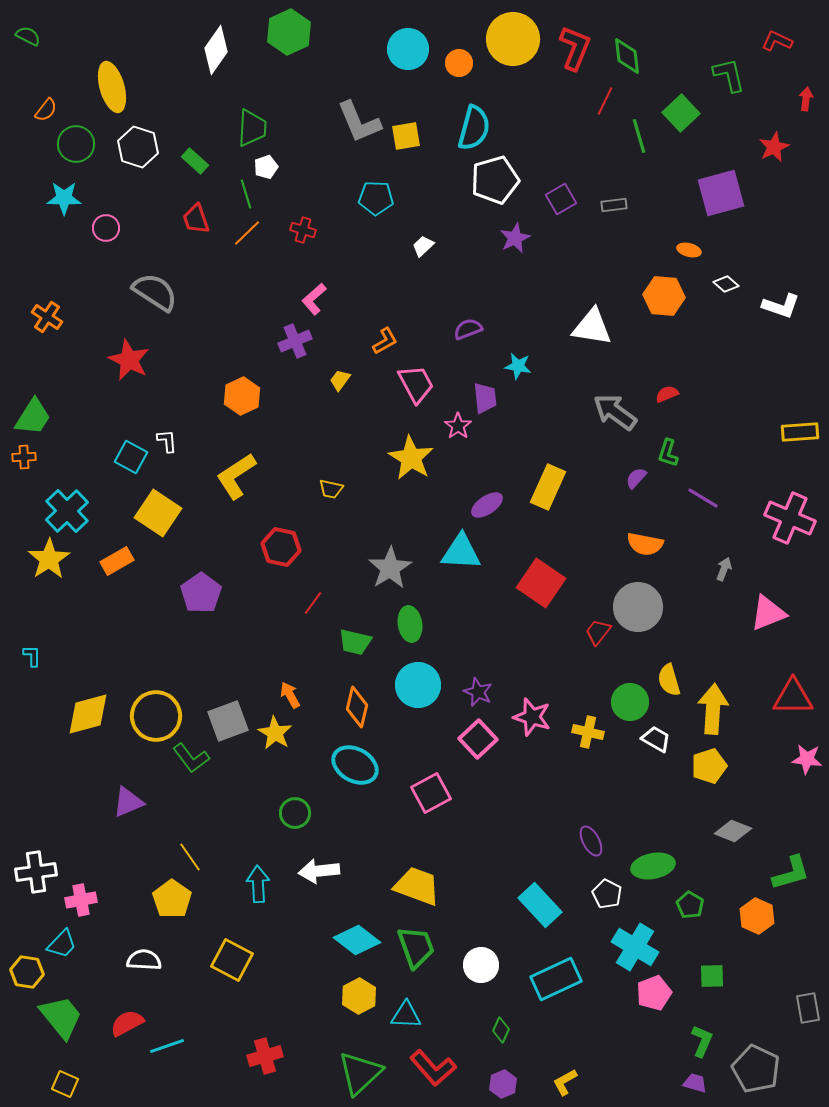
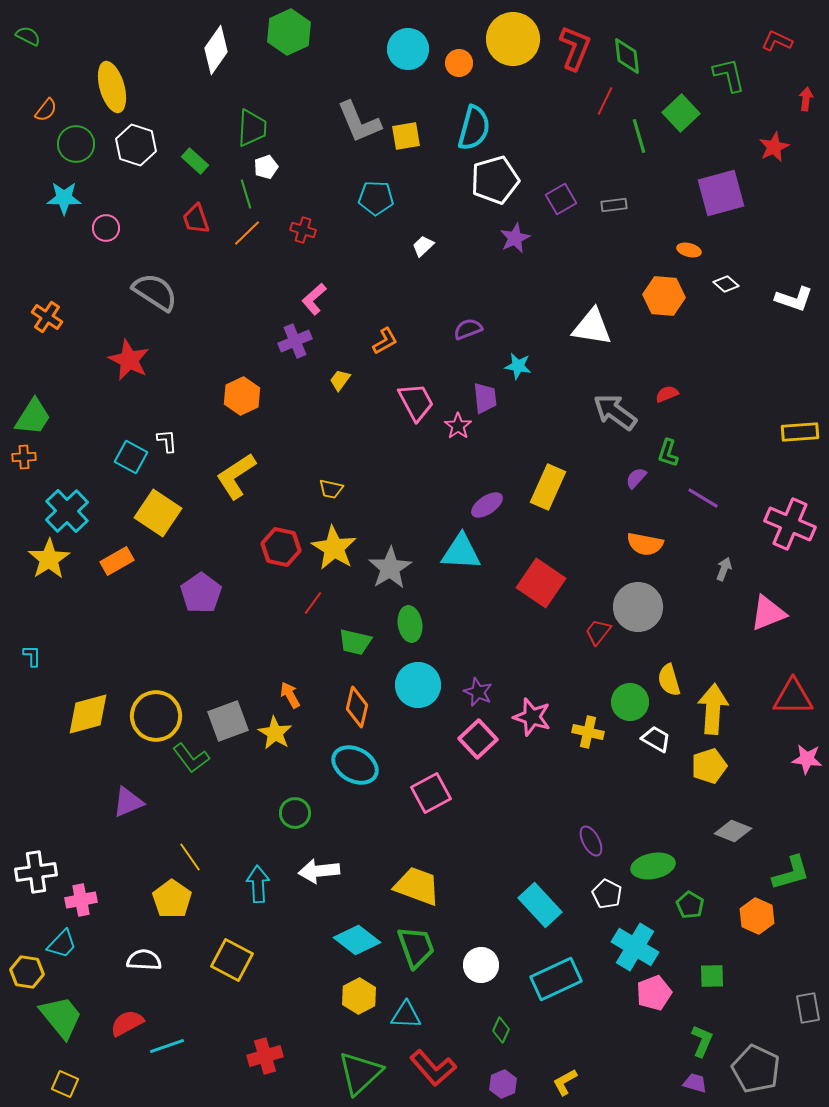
white hexagon at (138, 147): moved 2 px left, 2 px up
white L-shape at (781, 306): moved 13 px right, 7 px up
pink trapezoid at (416, 384): moved 18 px down
yellow star at (411, 458): moved 77 px left, 90 px down
pink cross at (790, 518): moved 6 px down
